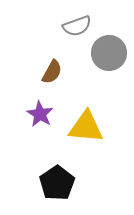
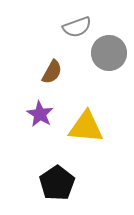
gray semicircle: moved 1 px down
